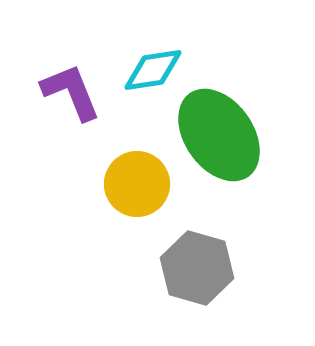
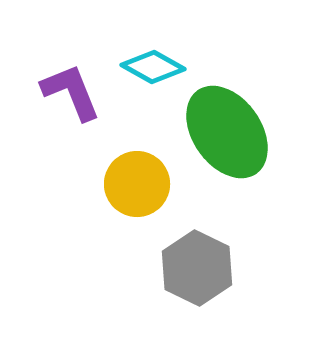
cyan diamond: moved 3 px up; rotated 38 degrees clockwise
green ellipse: moved 8 px right, 3 px up
gray hexagon: rotated 10 degrees clockwise
